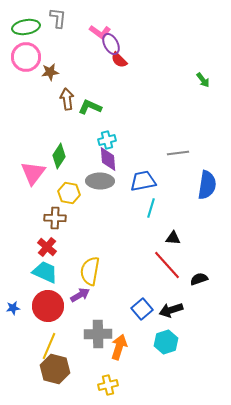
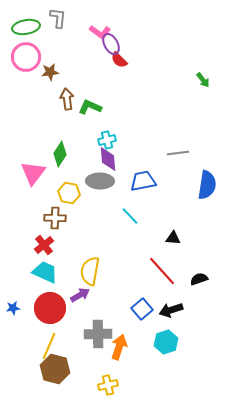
green diamond: moved 1 px right, 2 px up
cyan line: moved 21 px left, 8 px down; rotated 60 degrees counterclockwise
red cross: moved 3 px left, 2 px up; rotated 12 degrees clockwise
red line: moved 5 px left, 6 px down
red circle: moved 2 px right, 2 px down
